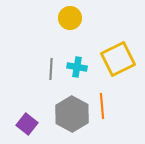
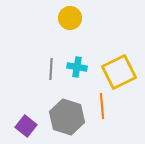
yellow square: moved 1 px right, 13 px down
gray hexagon: moved 5 px left, 3 px down; rotated 12 degrees counterclockwise
purple square: moved 1 px left, 2 px down
